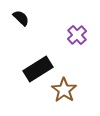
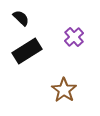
purple cross: moved 3 px left, 2 px down
black rectangle: moved 11 px left, 18 px up
